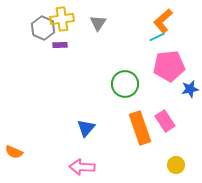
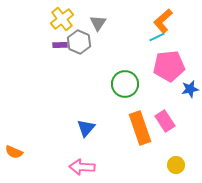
yellow cross: rotated 30 degrees counterclockwise
gray hexagon: moved 36 px right, 14 px down
